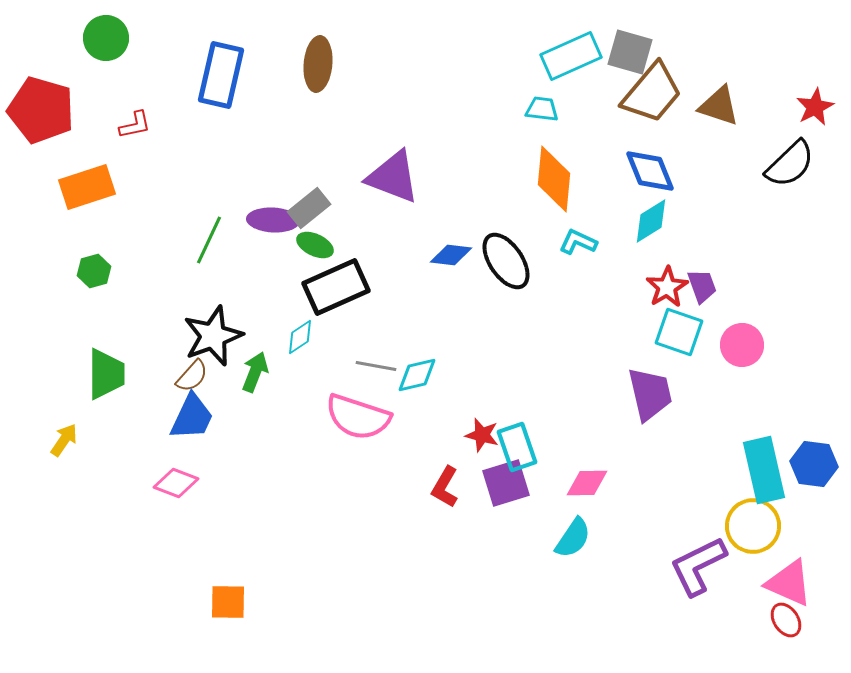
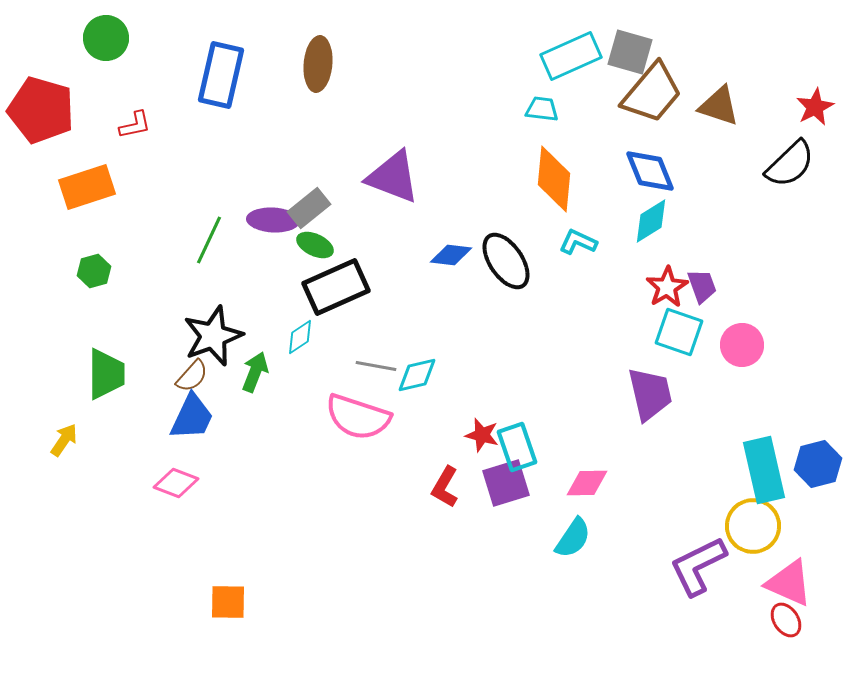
blue hexagon at (814, 464): moved 4 px right; rotated 21 degrees counterclockwise
